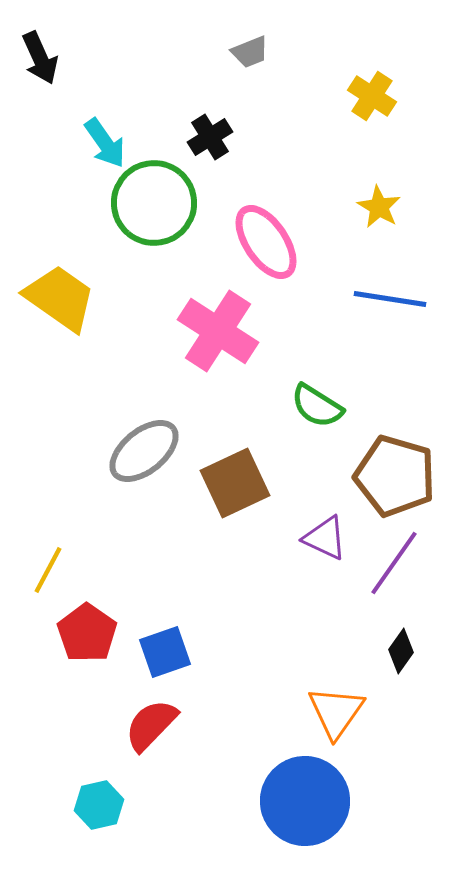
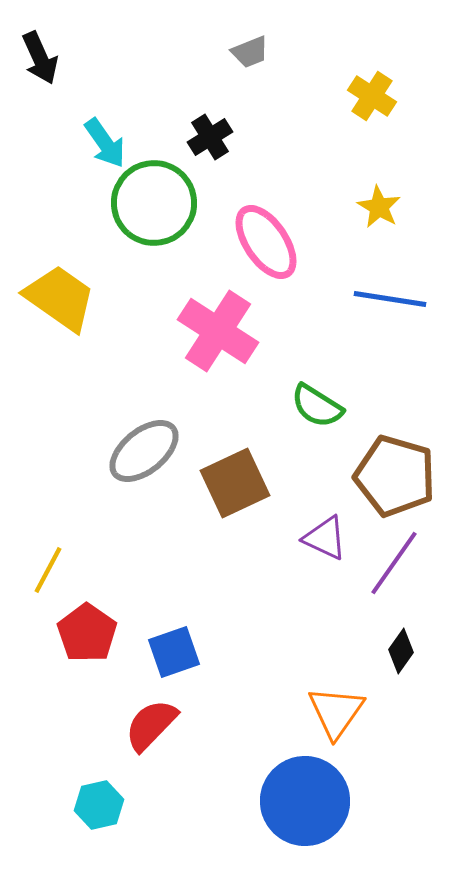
blue square: moved 9 px right
